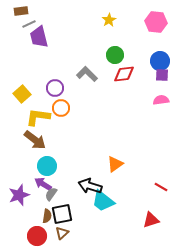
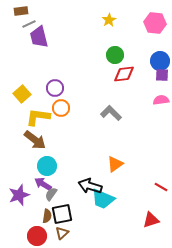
pink hexagon: moved 1 px left, 1 px down
gray L-shape: moved 24 px right, 39 px down
cyan trapezoid: moved 2 px up; rotated 15 degrees counterclockwise
